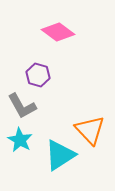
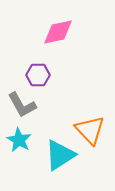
pink diamond: rotated 48 degrees counterclockwise
purple hexagon: rotated 15 degrees counterclockwise
gray L-shape: moved 1 px up
cyan star: moved 1 px left
